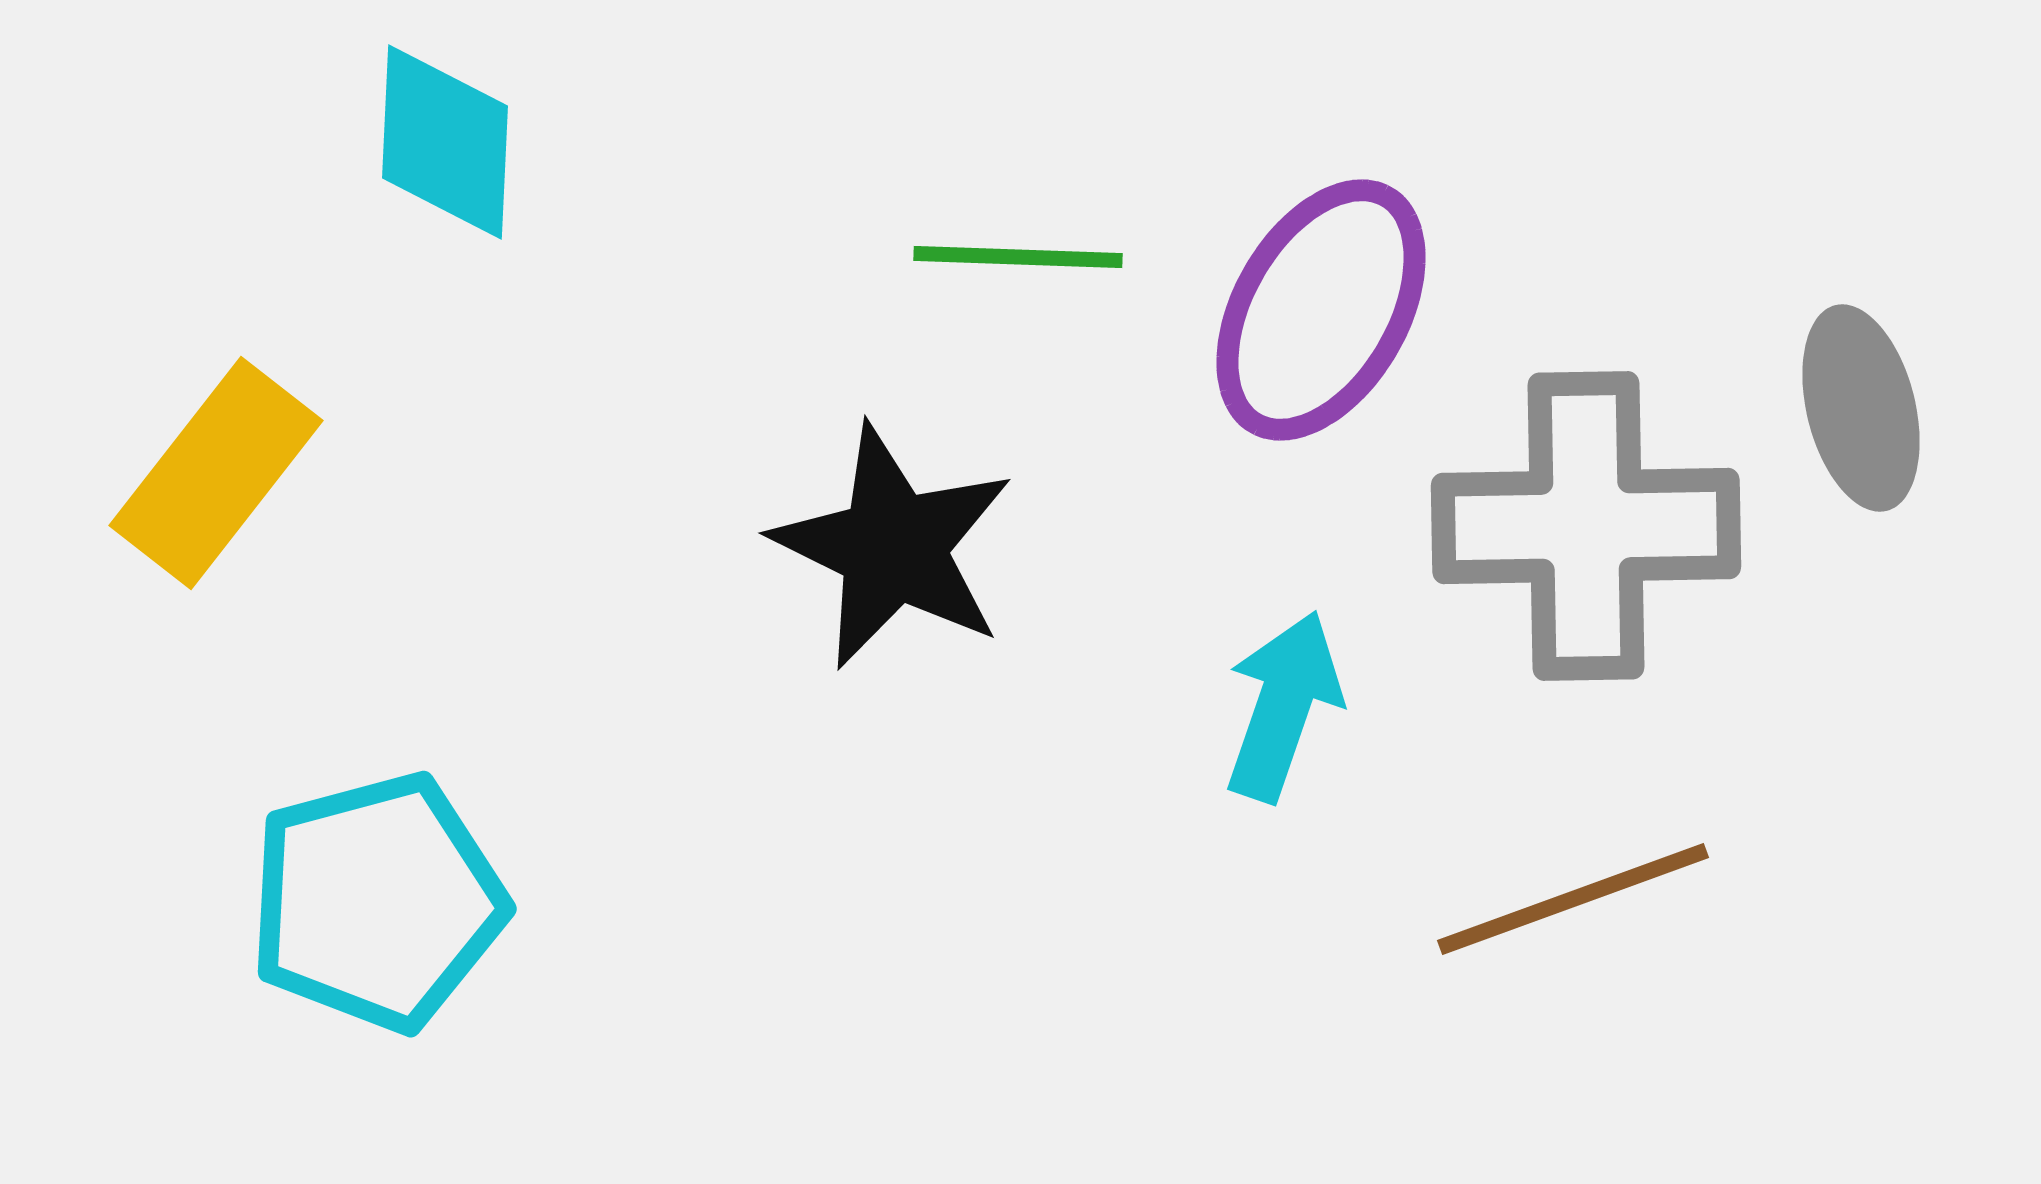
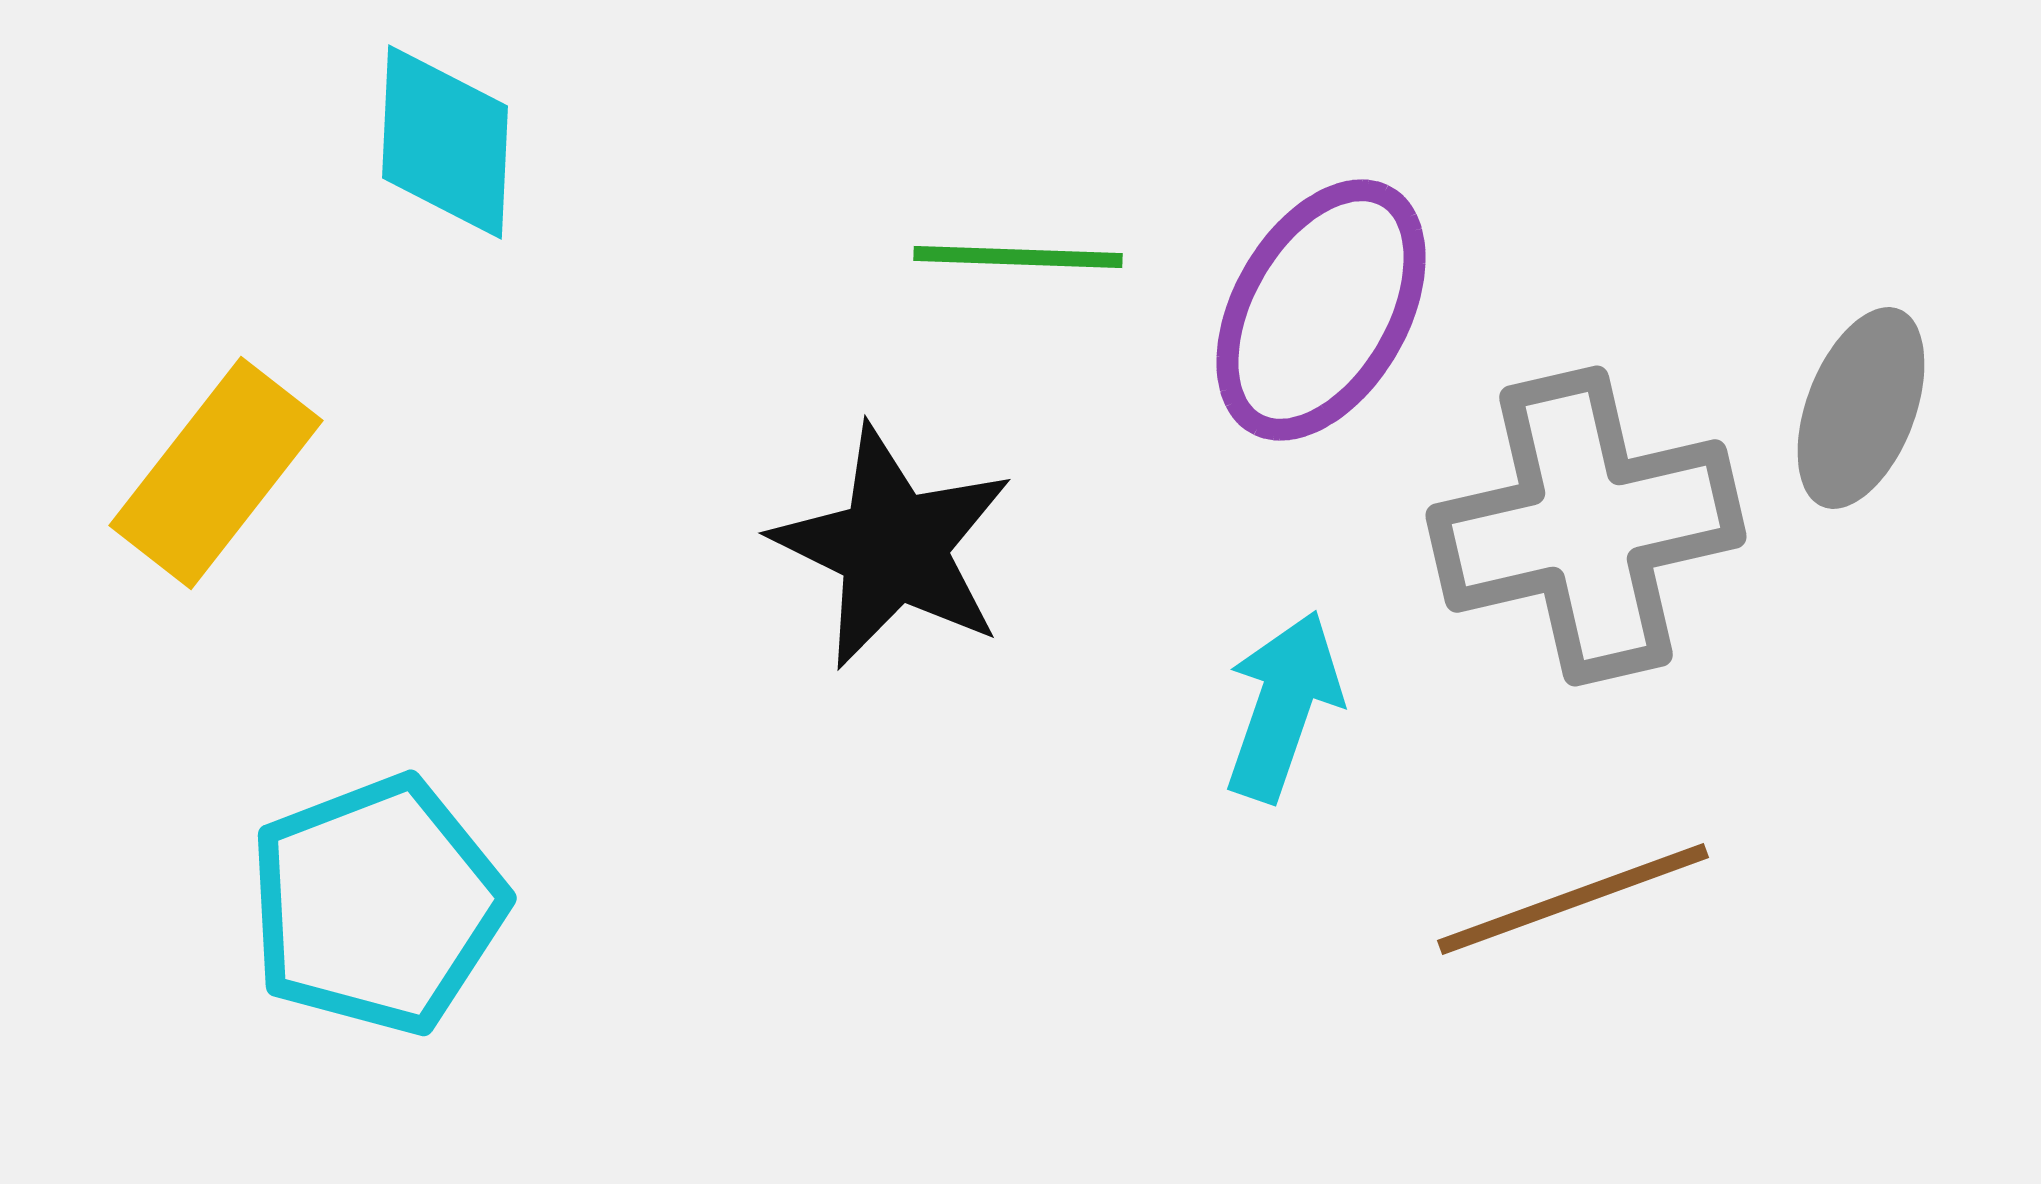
gray ellipse: rotated 35 degrees clockwise
gray cross: rotated 12 degrees counterclockwise
cyan pentagon: moved 3 px down; rotated 6 degrees counterclockwise
